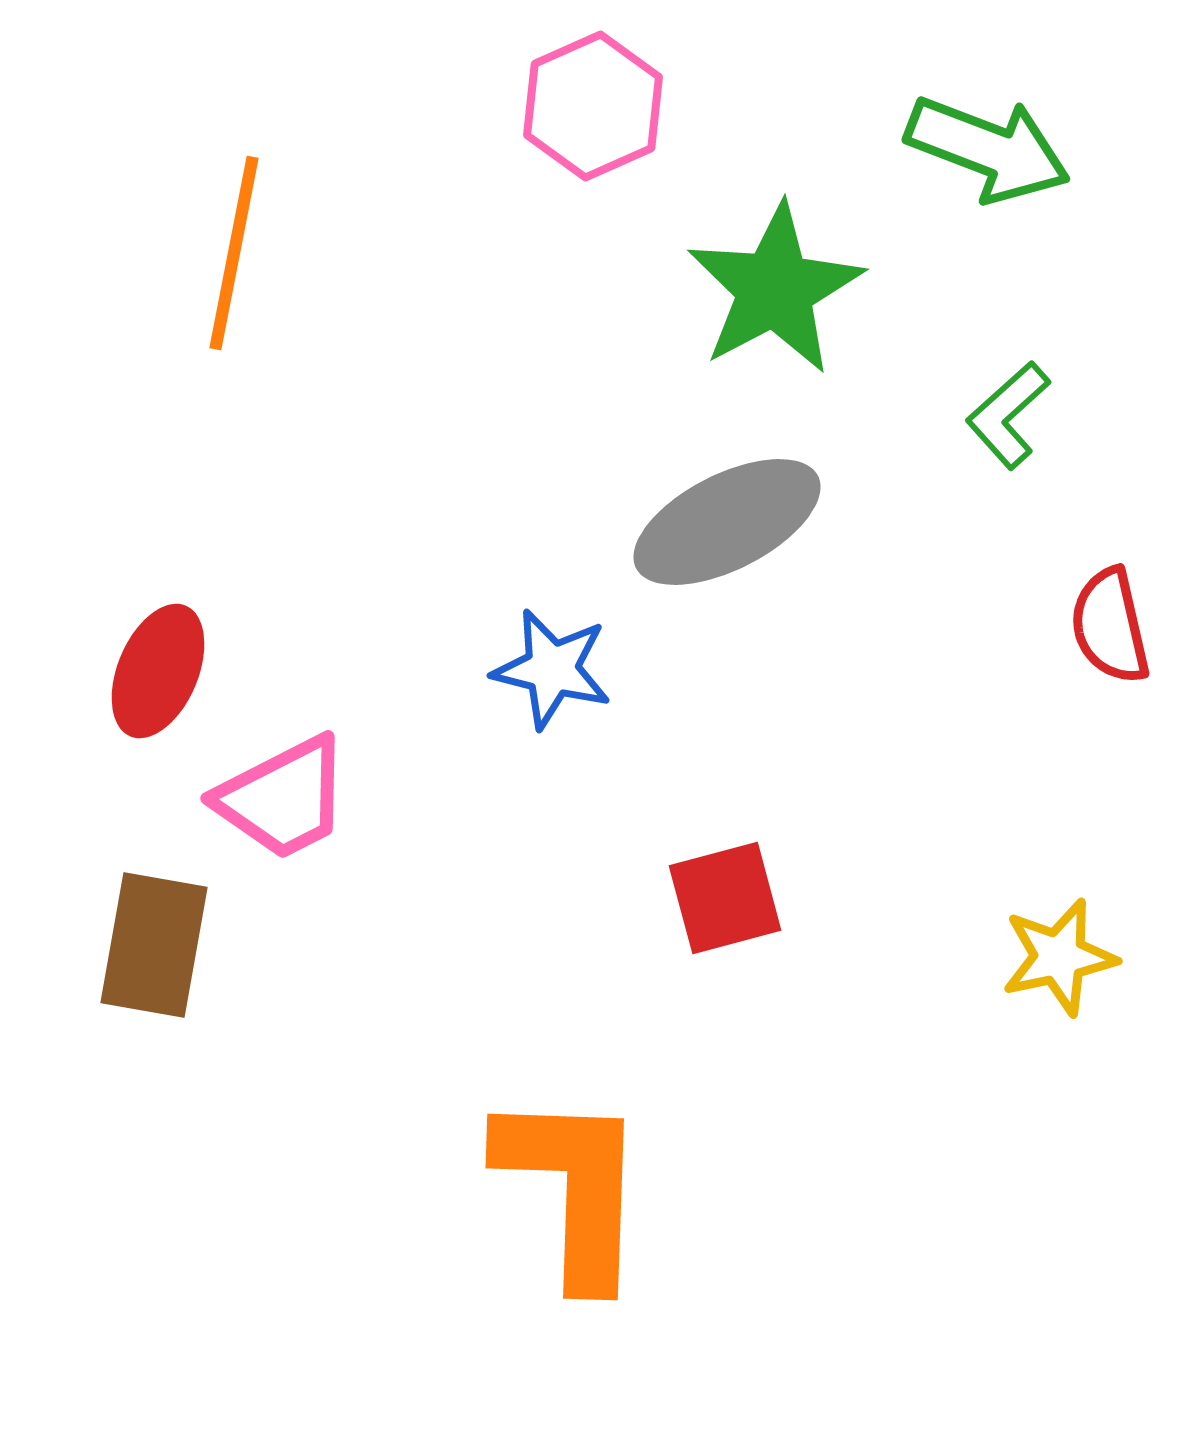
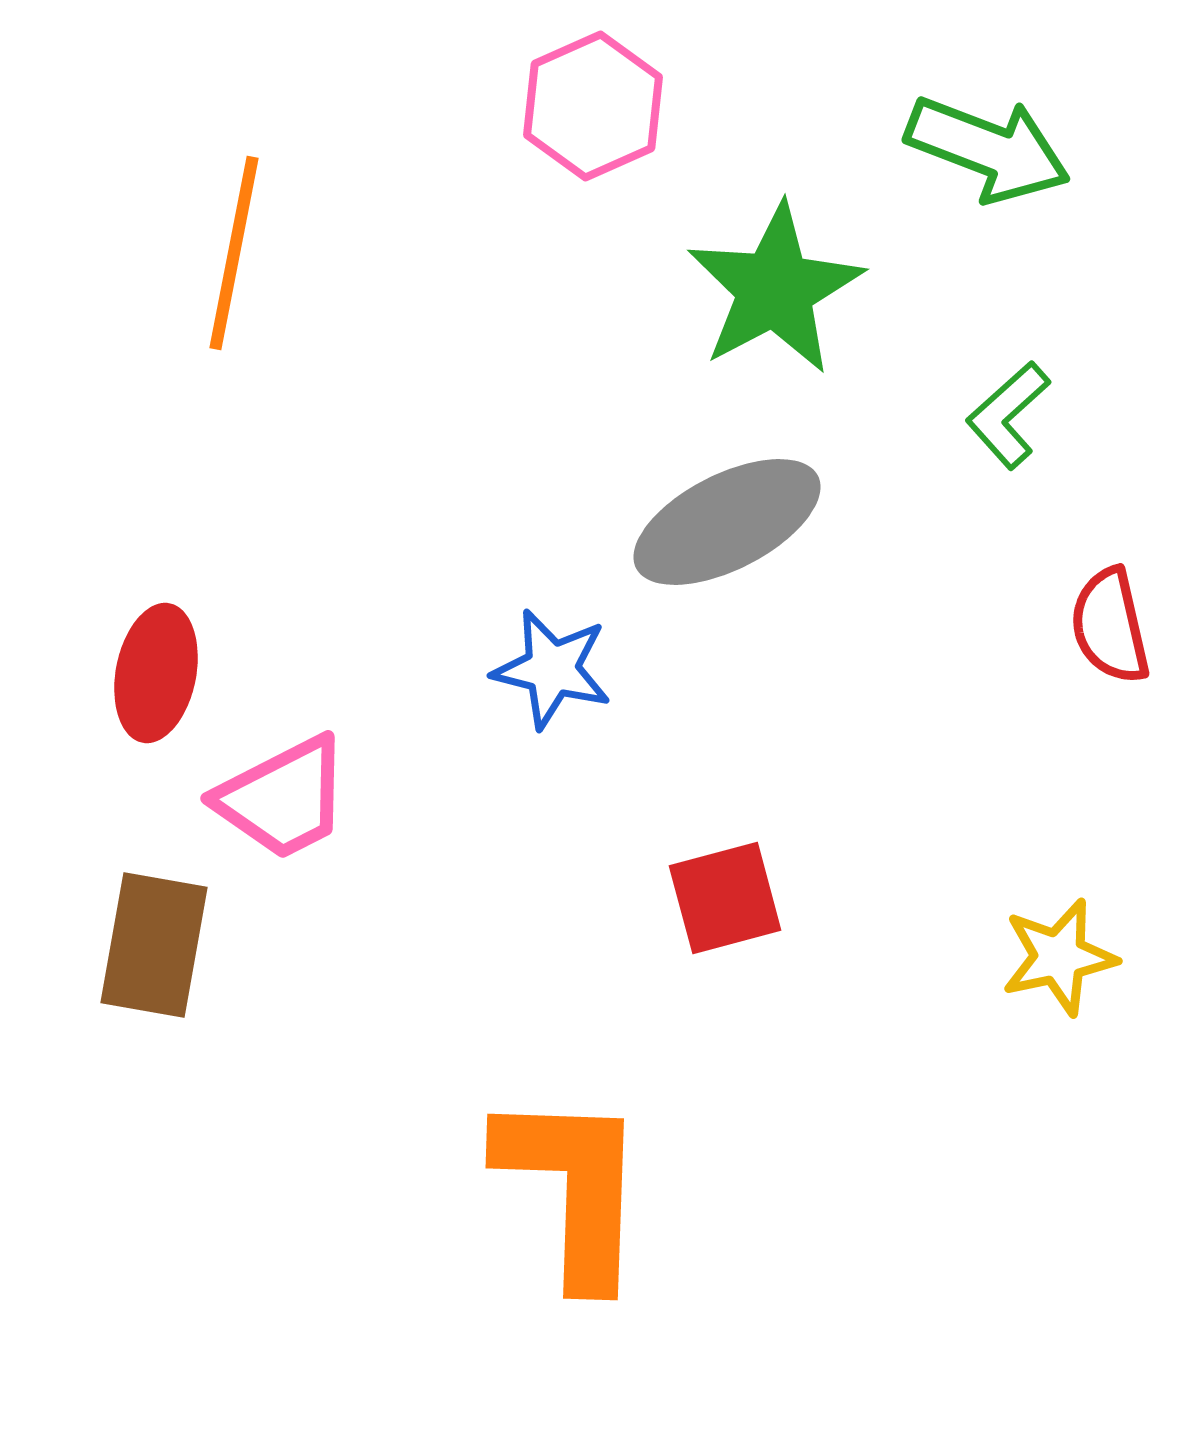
red ellipse: moved 2 px left, 2 px down; rotated 12 degrees counterclockwise
